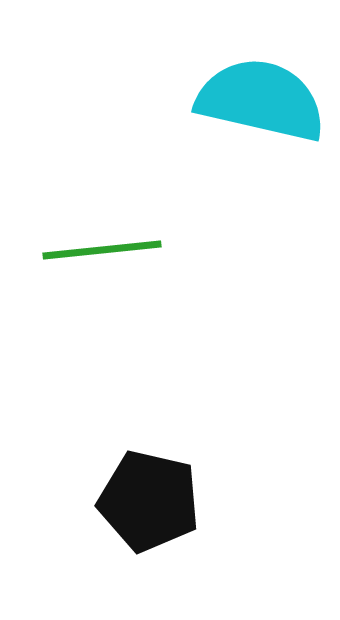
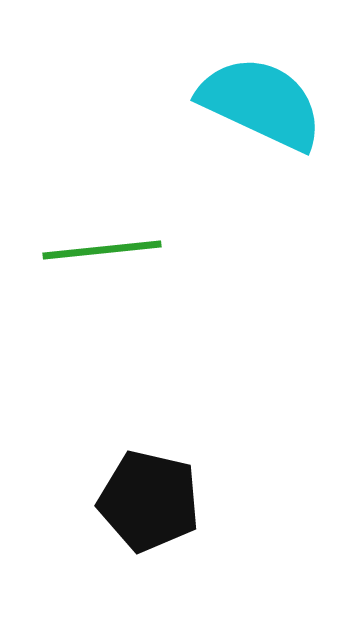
cyan semicircle: moved 3 px down; rotated 12 degrees clockwise
